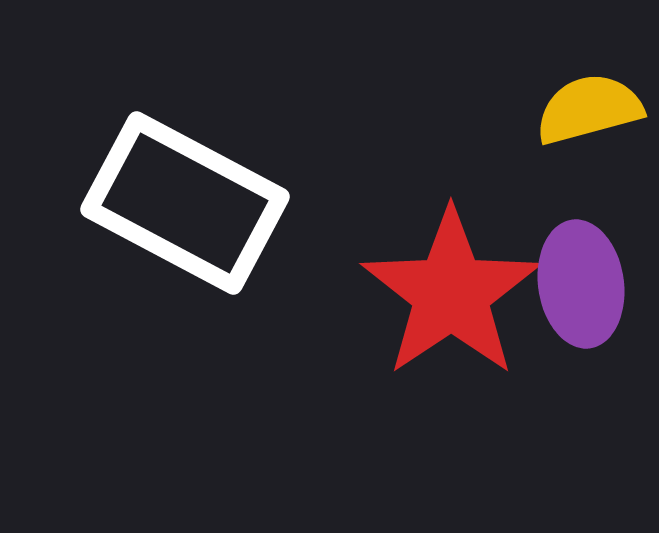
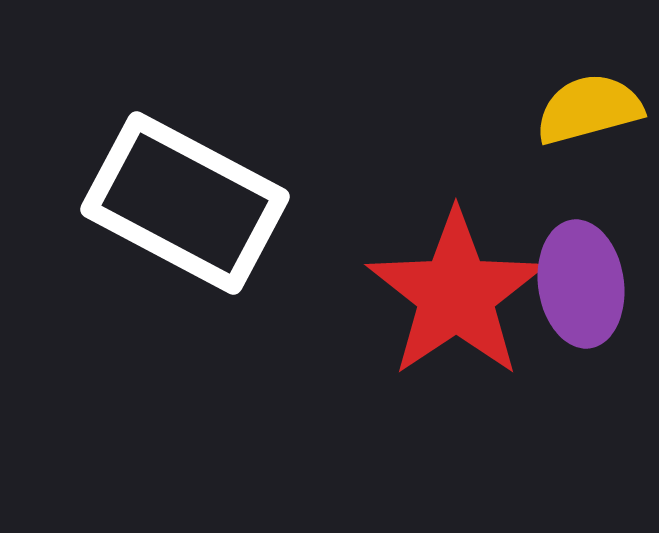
red star: moved 5 px right, 1 px down
